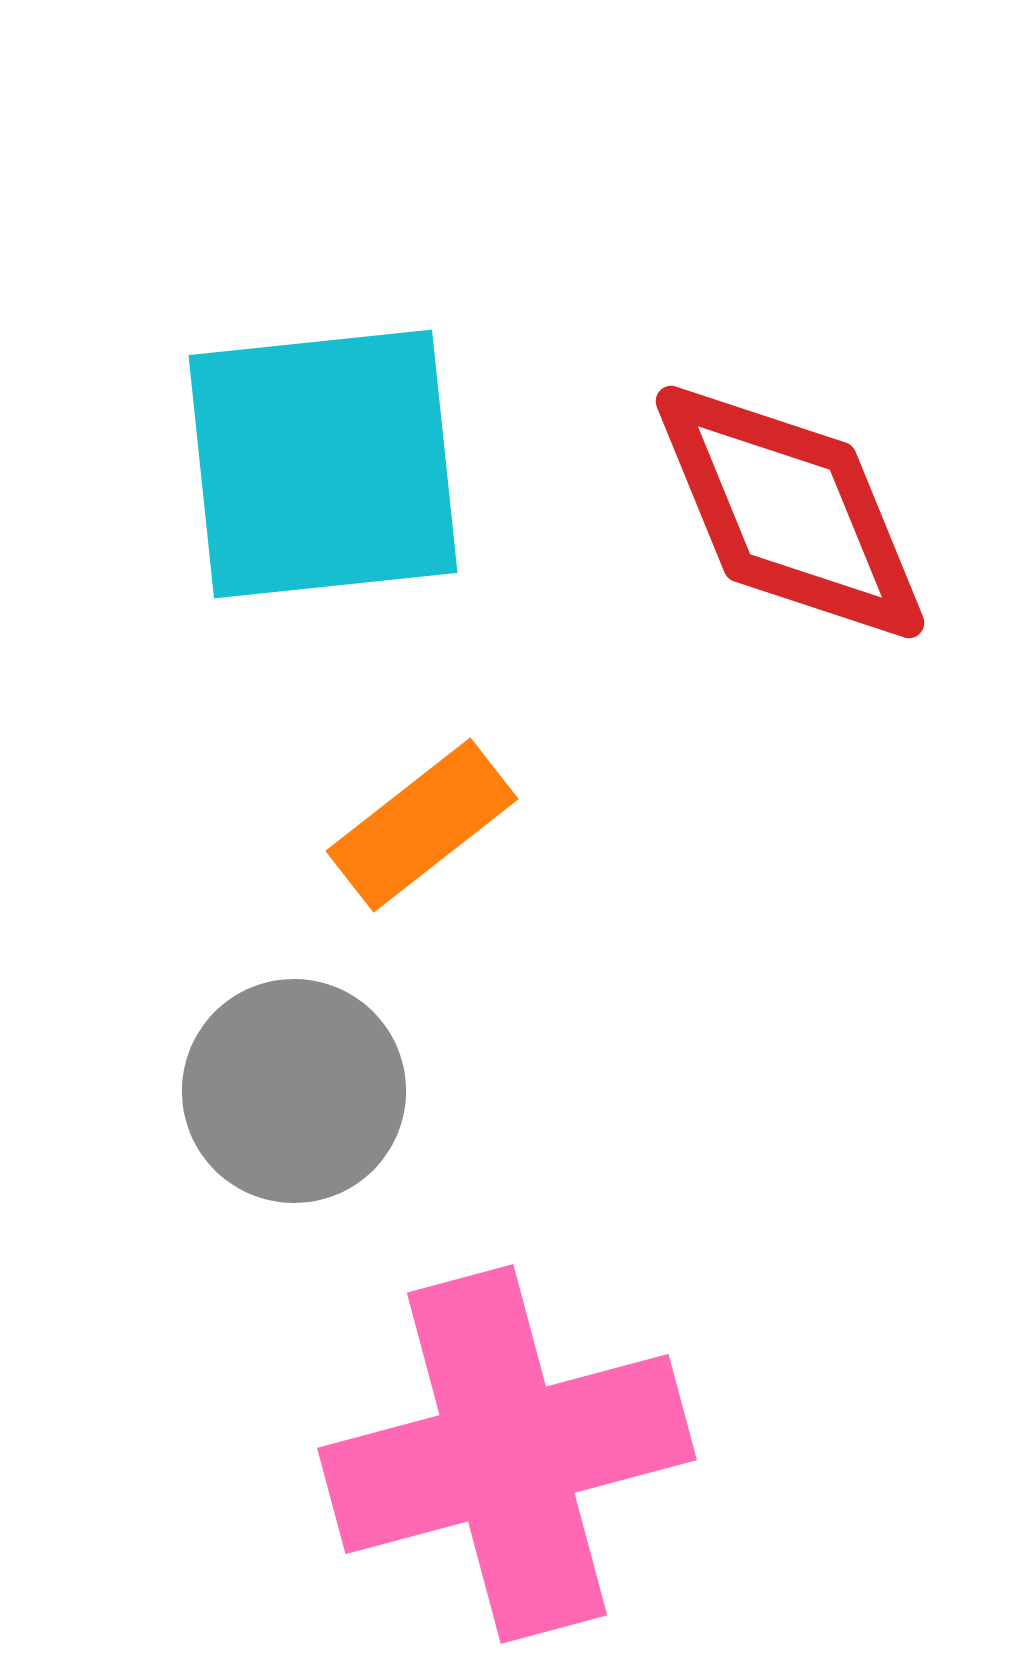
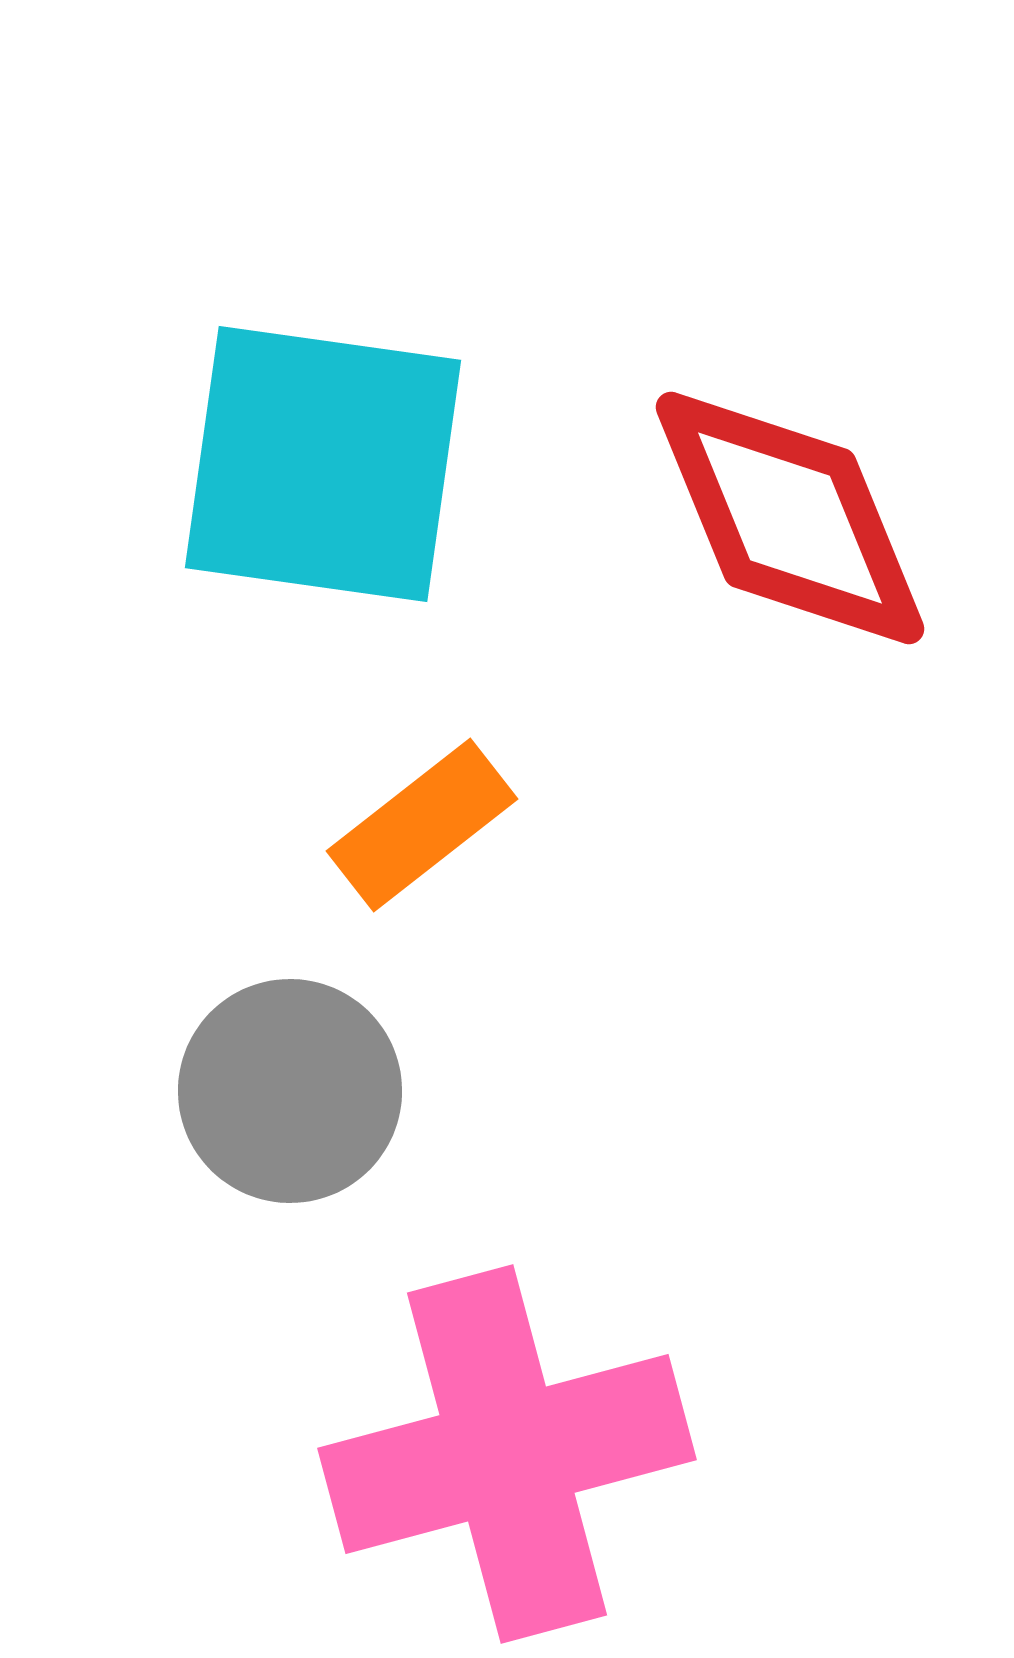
cyan square: rotated 14 degrees clockwise
red diamond: moved 6 px down
gray circle: moved 4 px left
